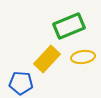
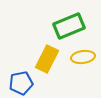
yellow rectangle: rotated 16 degrees counterclockwise
blue pentagon: rotated 15 degrees counterclockwise
